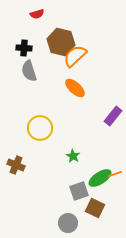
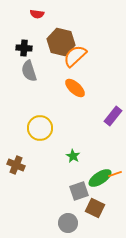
red semicircle: rotated 24 degrees clockwise
